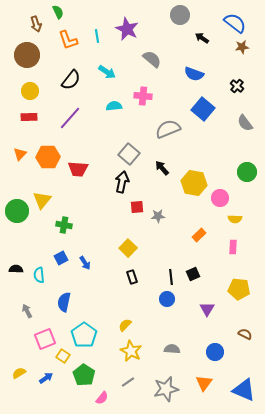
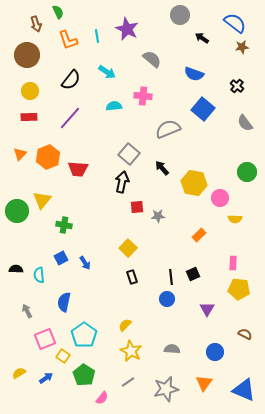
orange hexagon at (48, 157): rotated 20 degrees counterclockwise
pink rectangle at (233, 247): moved 16 px down
